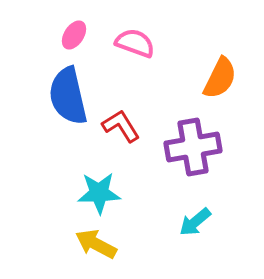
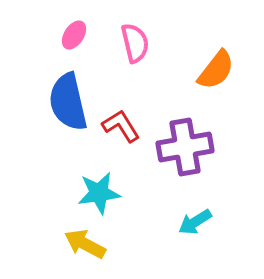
pink semicircle: rotated 57 degrees clockwise
orange semicircle: moved 4 px left, 8 px up; rotated 12 degrees clockwise
blue semicircle: moved 6 px down
purple cross: moved 8 px left
cyan star: rotated 6 degrees counterclockwise
cyan arrow: rotated 8 degrees clockwise
yellow arrow: moved 11 px left
